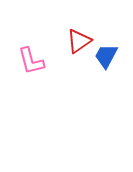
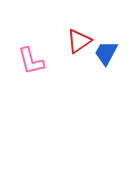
blue trapezoid: moved 3 px up
